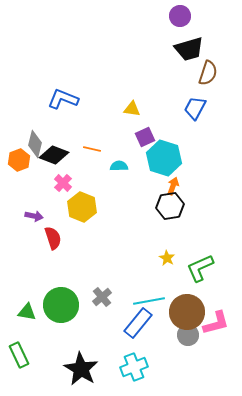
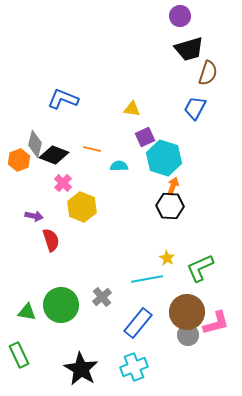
black hexagon: rotated 12 degrees clockwise
red semicircle: moved 2 px left, 2 px down
cyan line: moved 2 px left, 22 px up
